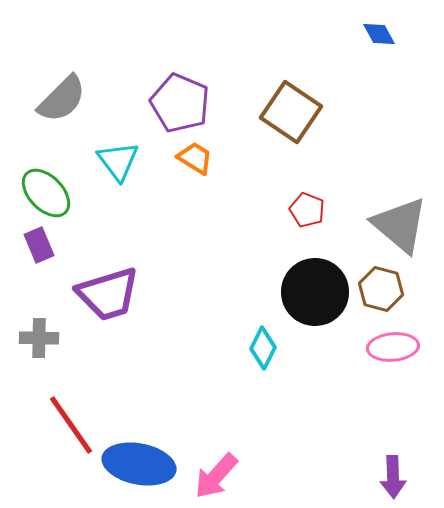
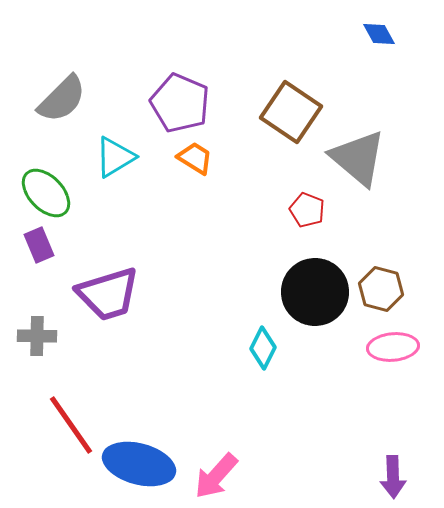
cyan triangle: moved 3 px left, 4 px up; rotated 36 degrees clockwise
gray triangle: moved 42 px left, 67 px up
gray cross: moved 2 px left, 2 px up
blue ellipse: rotated 4 degrees clockwise
